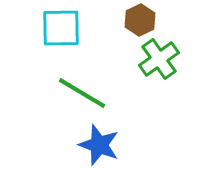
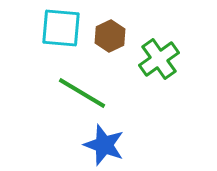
brown hexagon: moved 30 px left, 16 px down
cyan square: rotated 6 degrees clockwise
blue star: moved 5 px right
